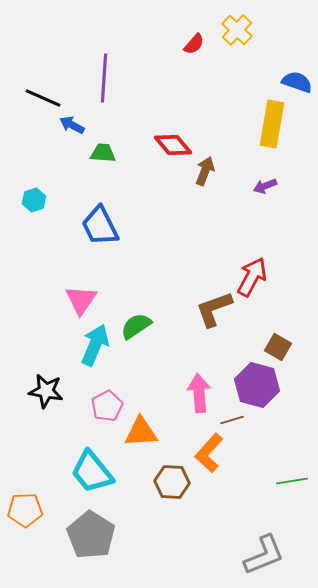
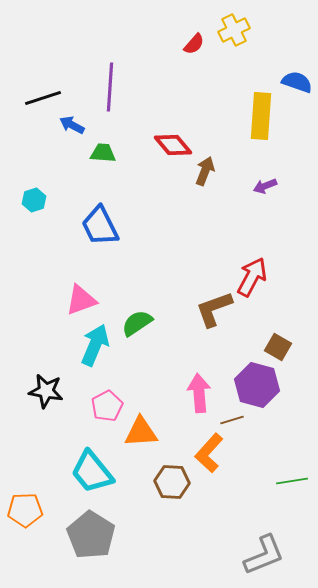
yellow cross: moved 3 px left; rotated 20 degrees clockwise
purple line: moved 6 px right, 9 px down
black line: rotated 42 degrees counterclockwise
yellow rectangle: moved 11 px left, 8 px up; rotated 6 degrees counterclockwise
pink triangle: rotated 36 degrees clockwise
green semicircle: moved 1 px right, 3 px up
